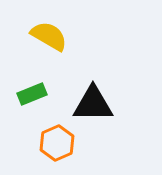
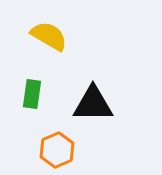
green rectangle: rotated 60 degrees counterclockwise
orange hexagon: moved 7 px down
